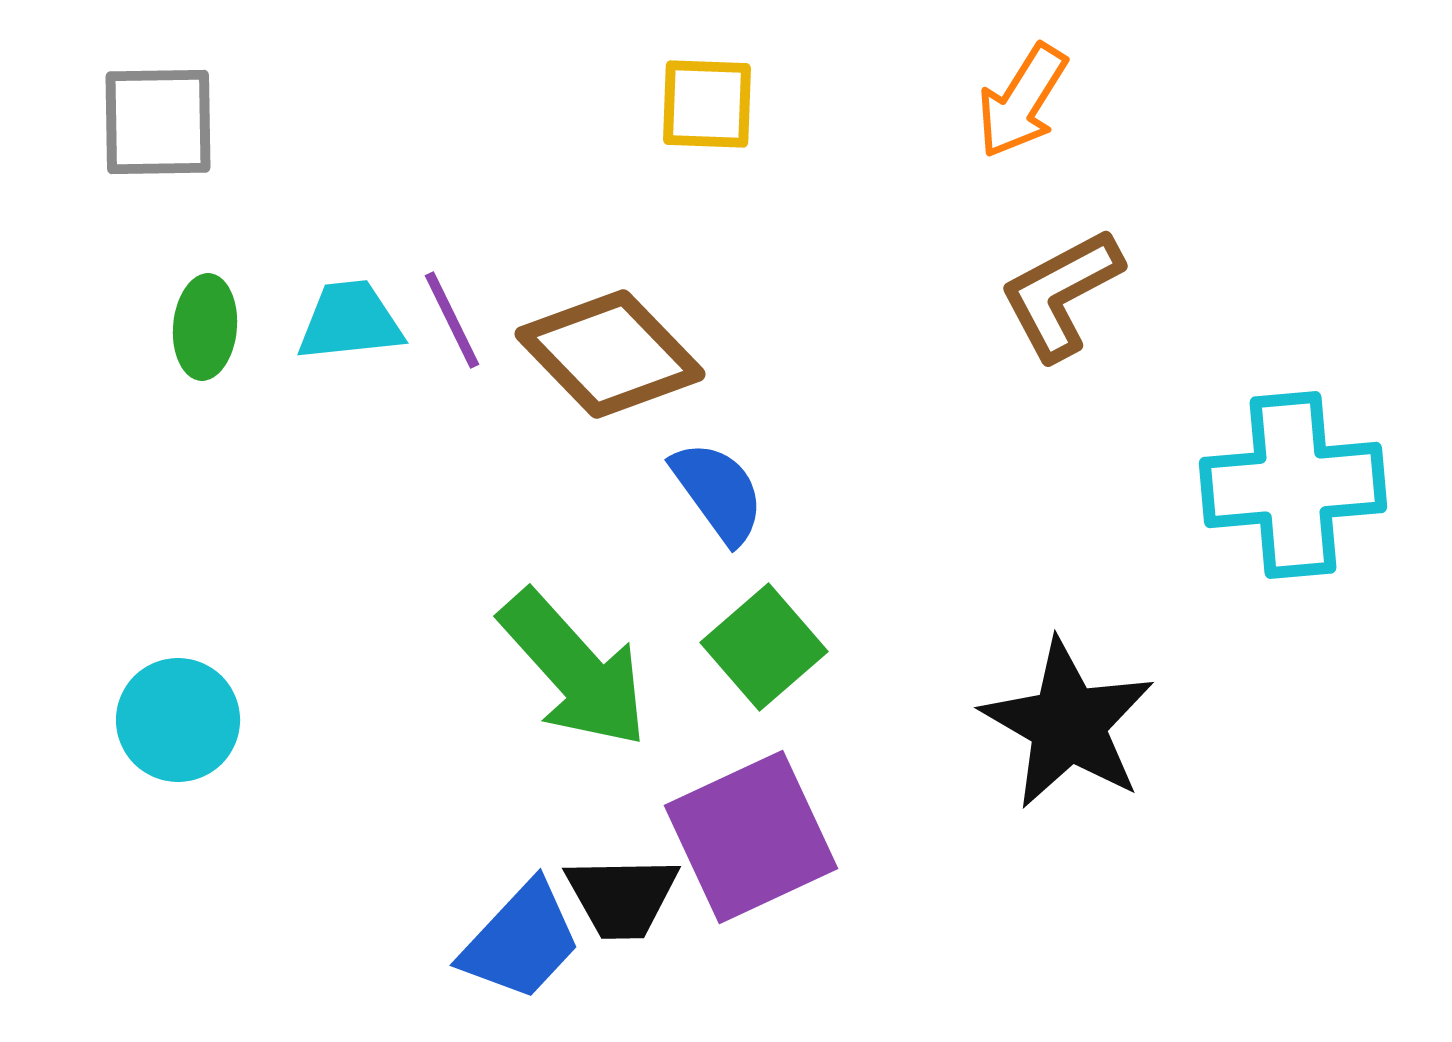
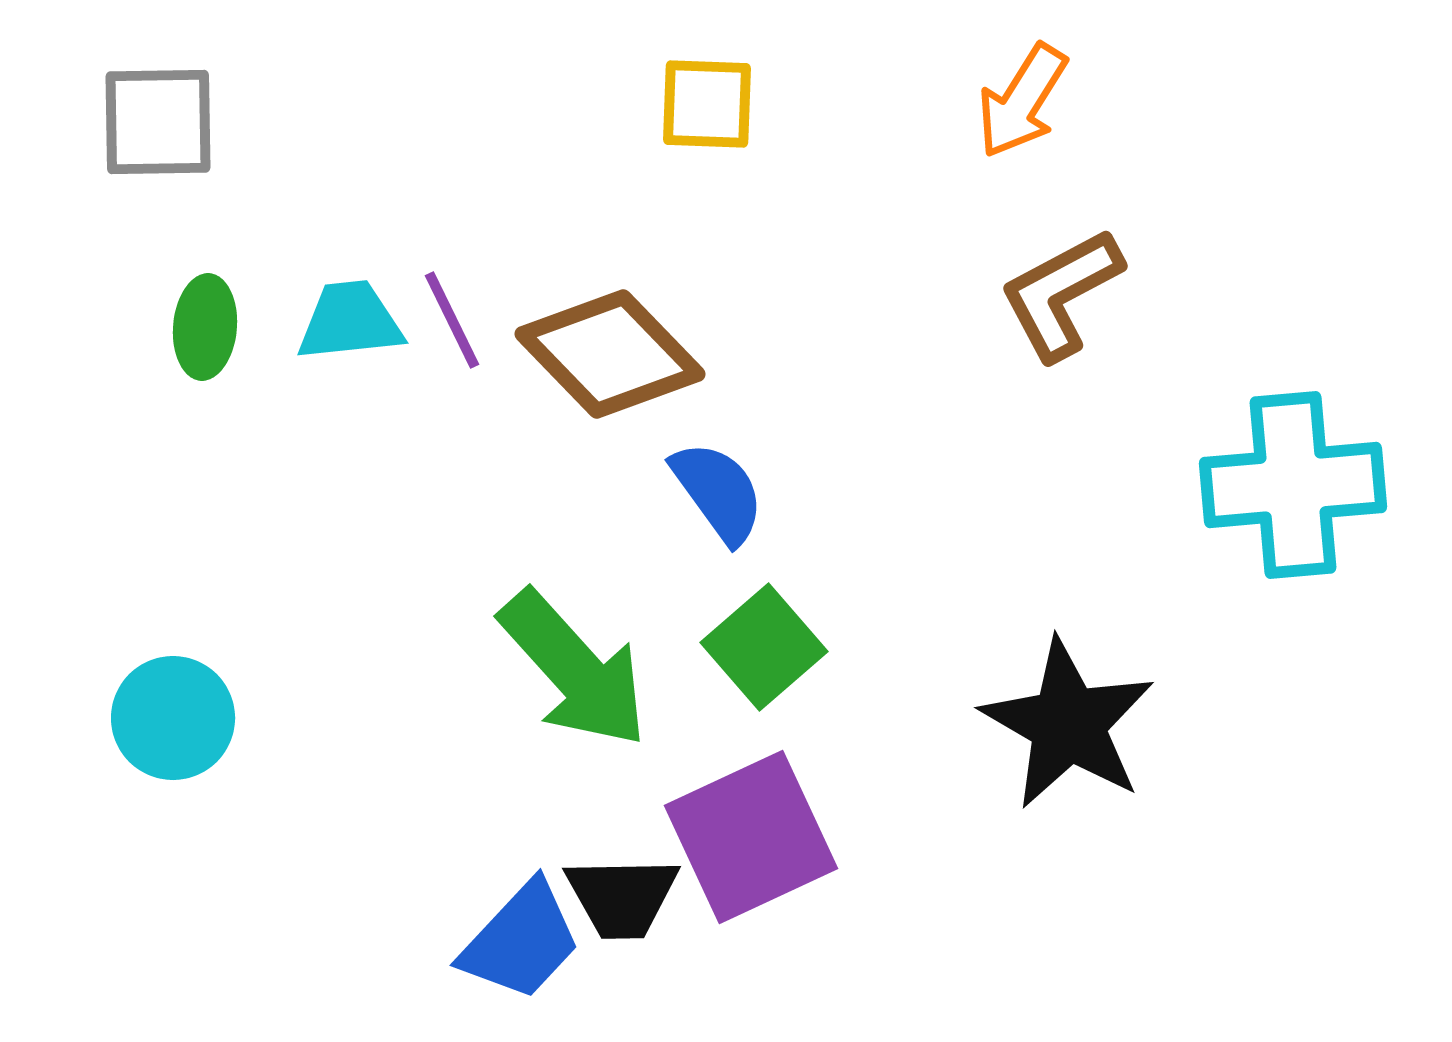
cyan circle: moved 5 px left, 2 px up
